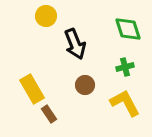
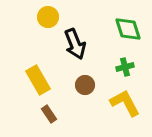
yellow circle: moved 2 px right, 1 px down
yellow rectangle: moved 6 px right, 9 px up
